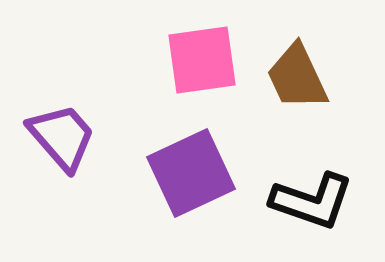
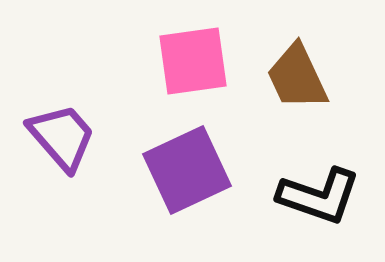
pink square: moved 9 px left, 1 px down
purple square: moved 4 px left, 3 px up
black L-shape: moved 7 px right, 5 px up
